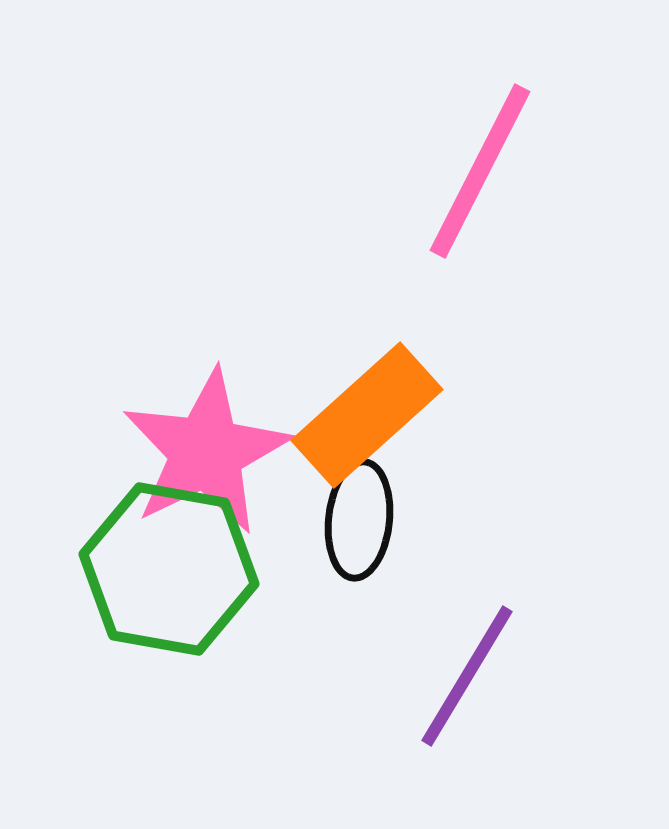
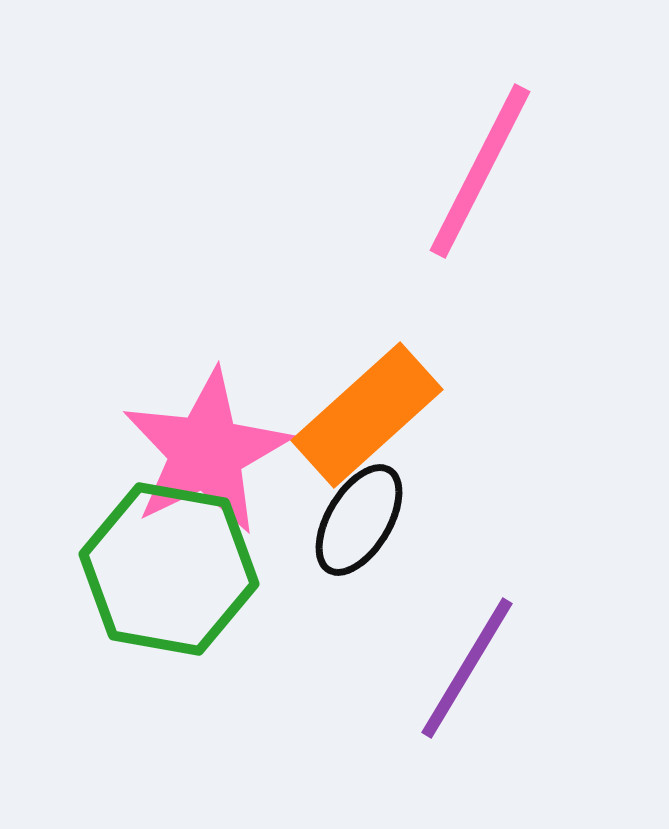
black ellipse: rotated 25 degrees clockwise
purple line: moved 8 px up
